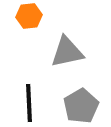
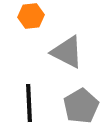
orange hexagon: moved 2 px right
gray triangle: rotated 39 degrees clockwise
